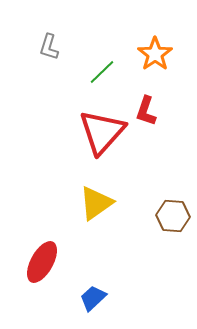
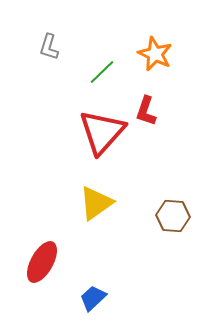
orange star: rotated 12 degrees counterclockwise
